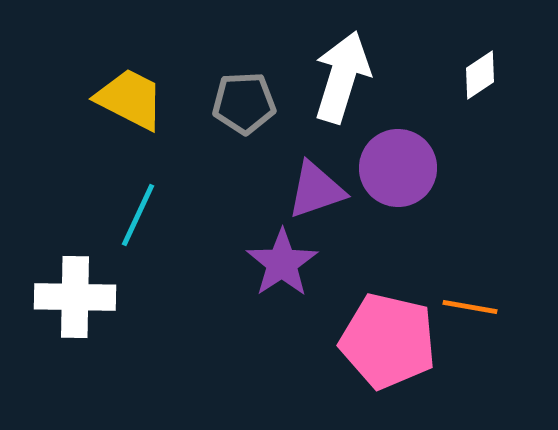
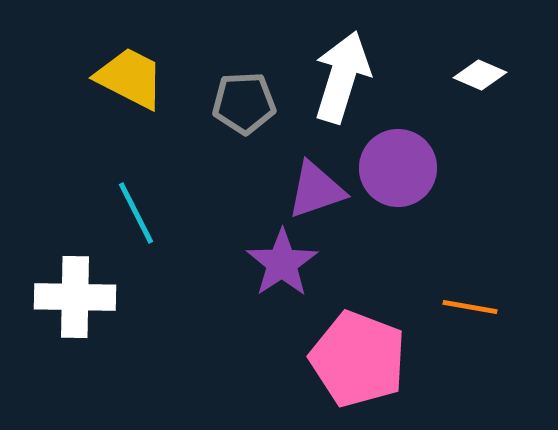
white diamond: rotated 57 degrees clockwise
yellow trapezoid: moved 21 px up
cyan line: moved 2 px left, 2 px up; rotated 52 degrees counterclockwise
pink pentagon: moved 30 px left, 18 px down; rotated 8 degrees clockwise
